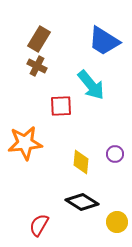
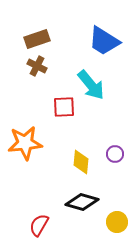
brown rectangle: moved 2 px left; rotated 40 degrees clockwise
red square: moved 3 px right, 1 px down
black diamond: rotated 16 degrees counterclockwise
